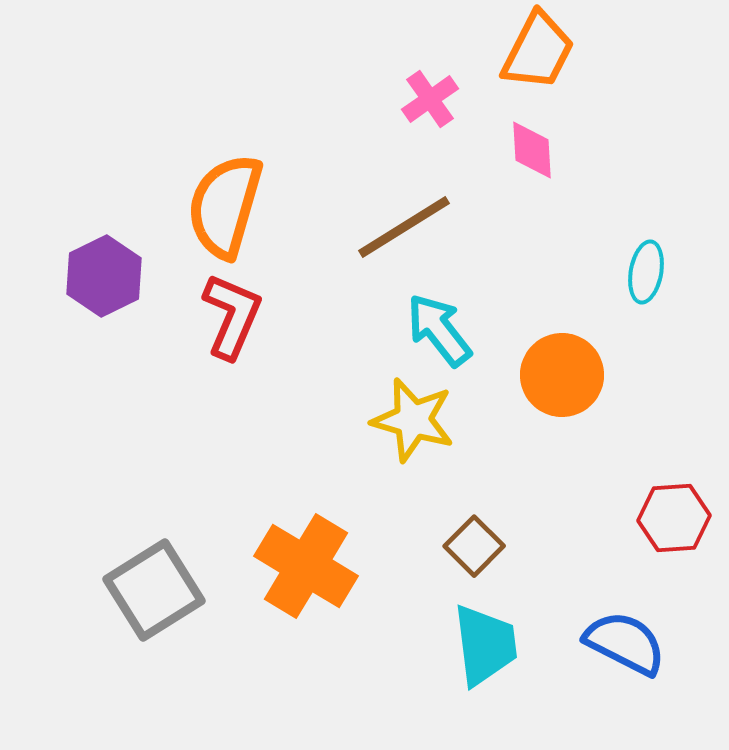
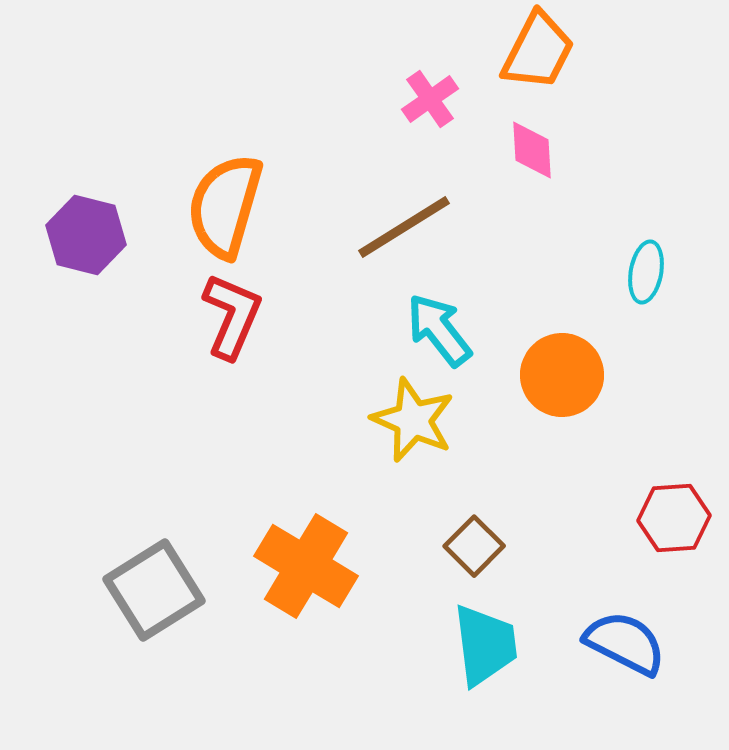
purple hexagon: moved 18 px left, 41 px up; rotated 20 degrees counterclockwise
yellow star: rotated 8 degrees clockwise
